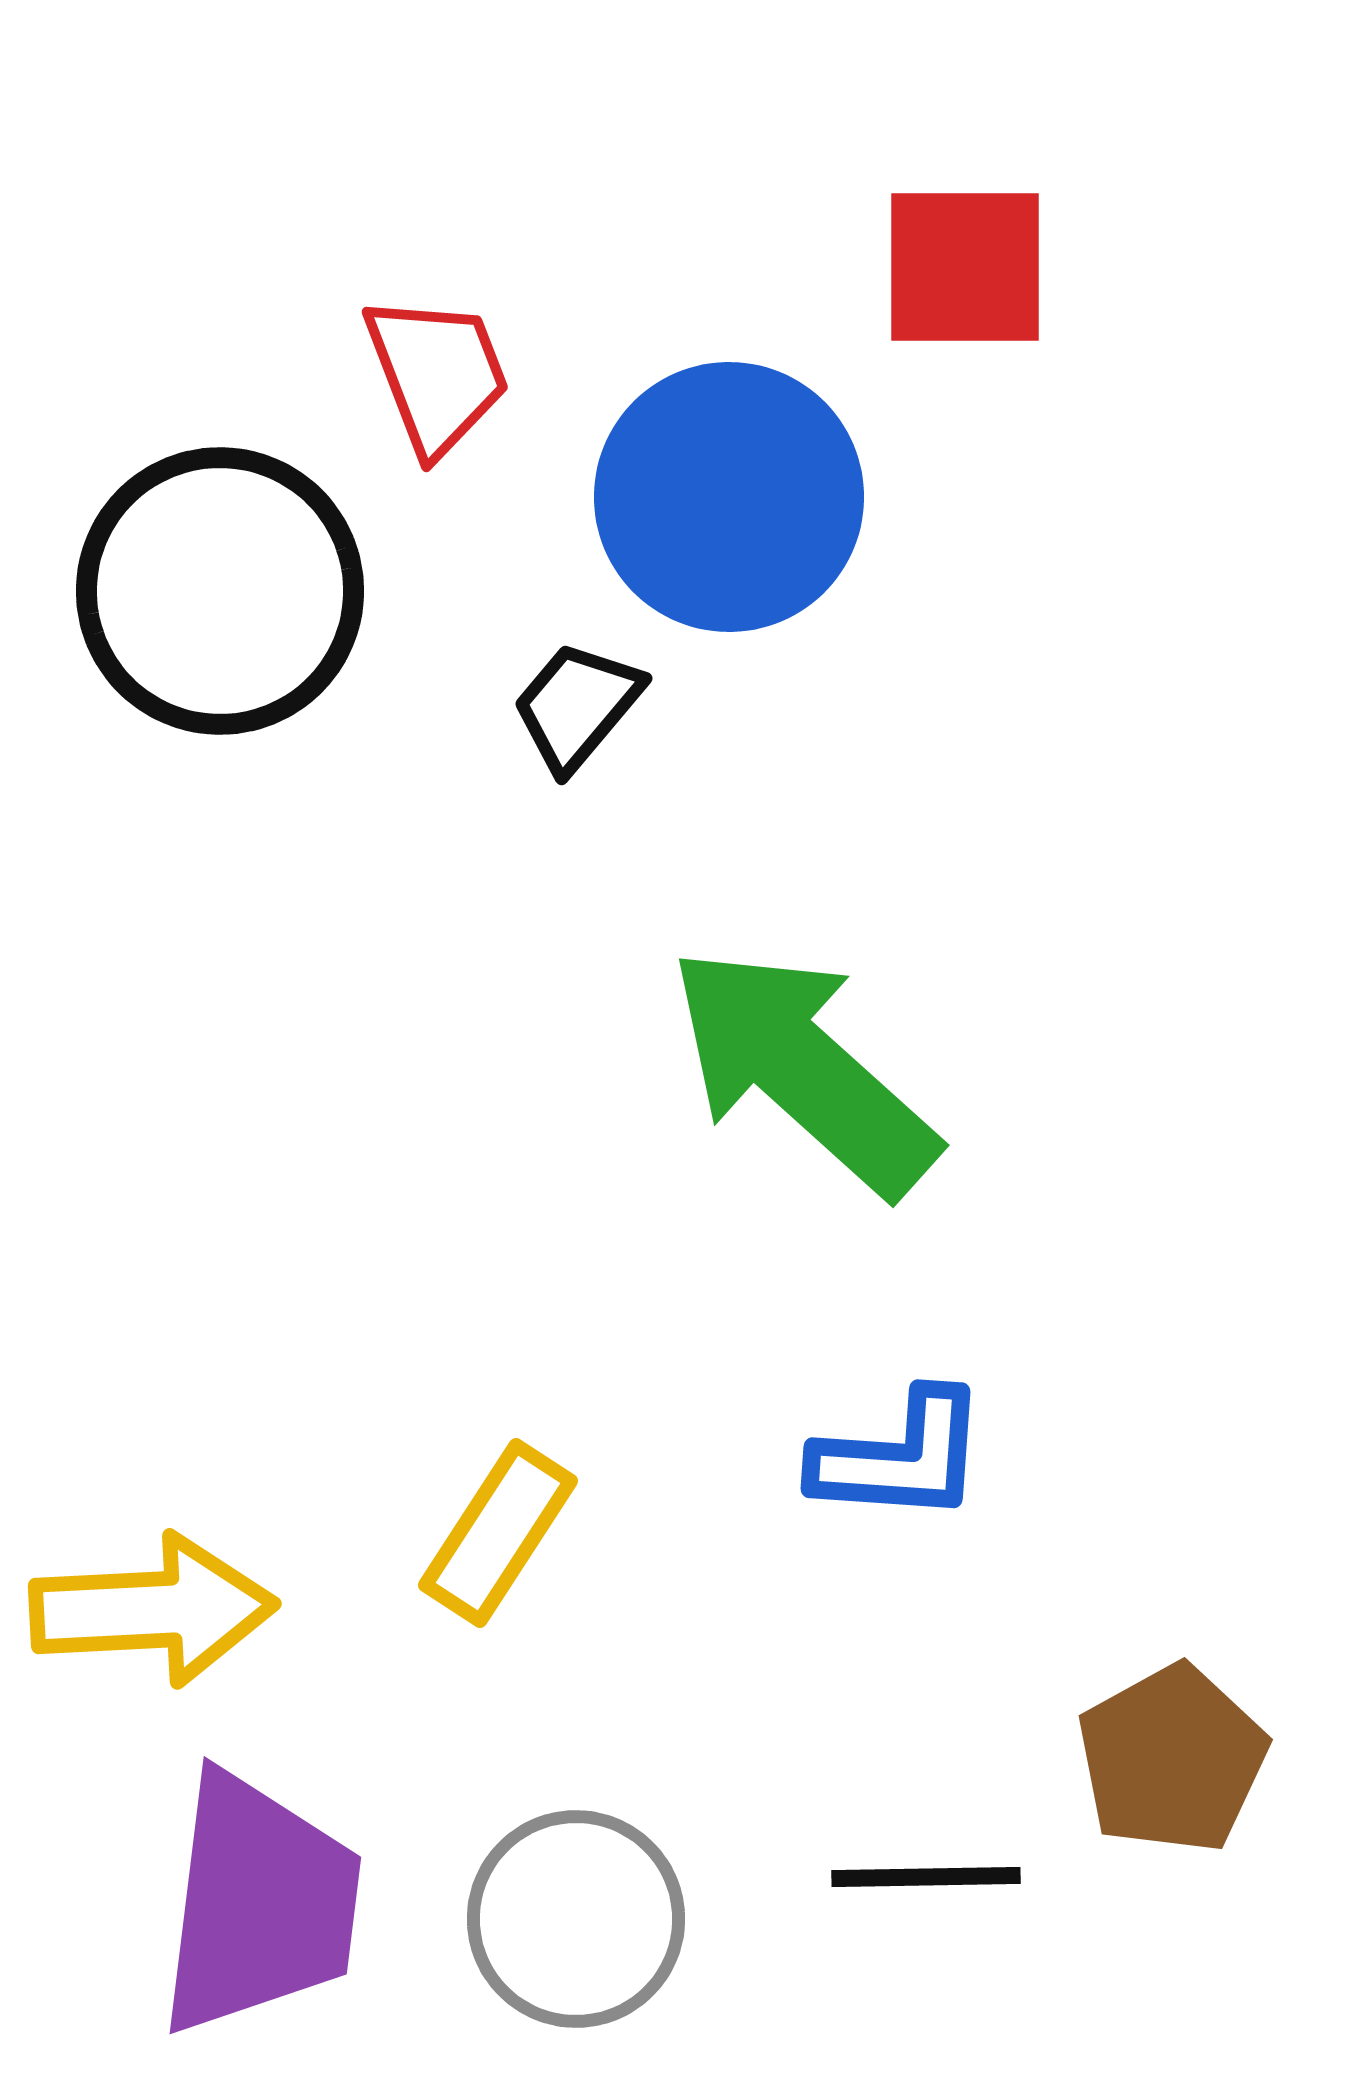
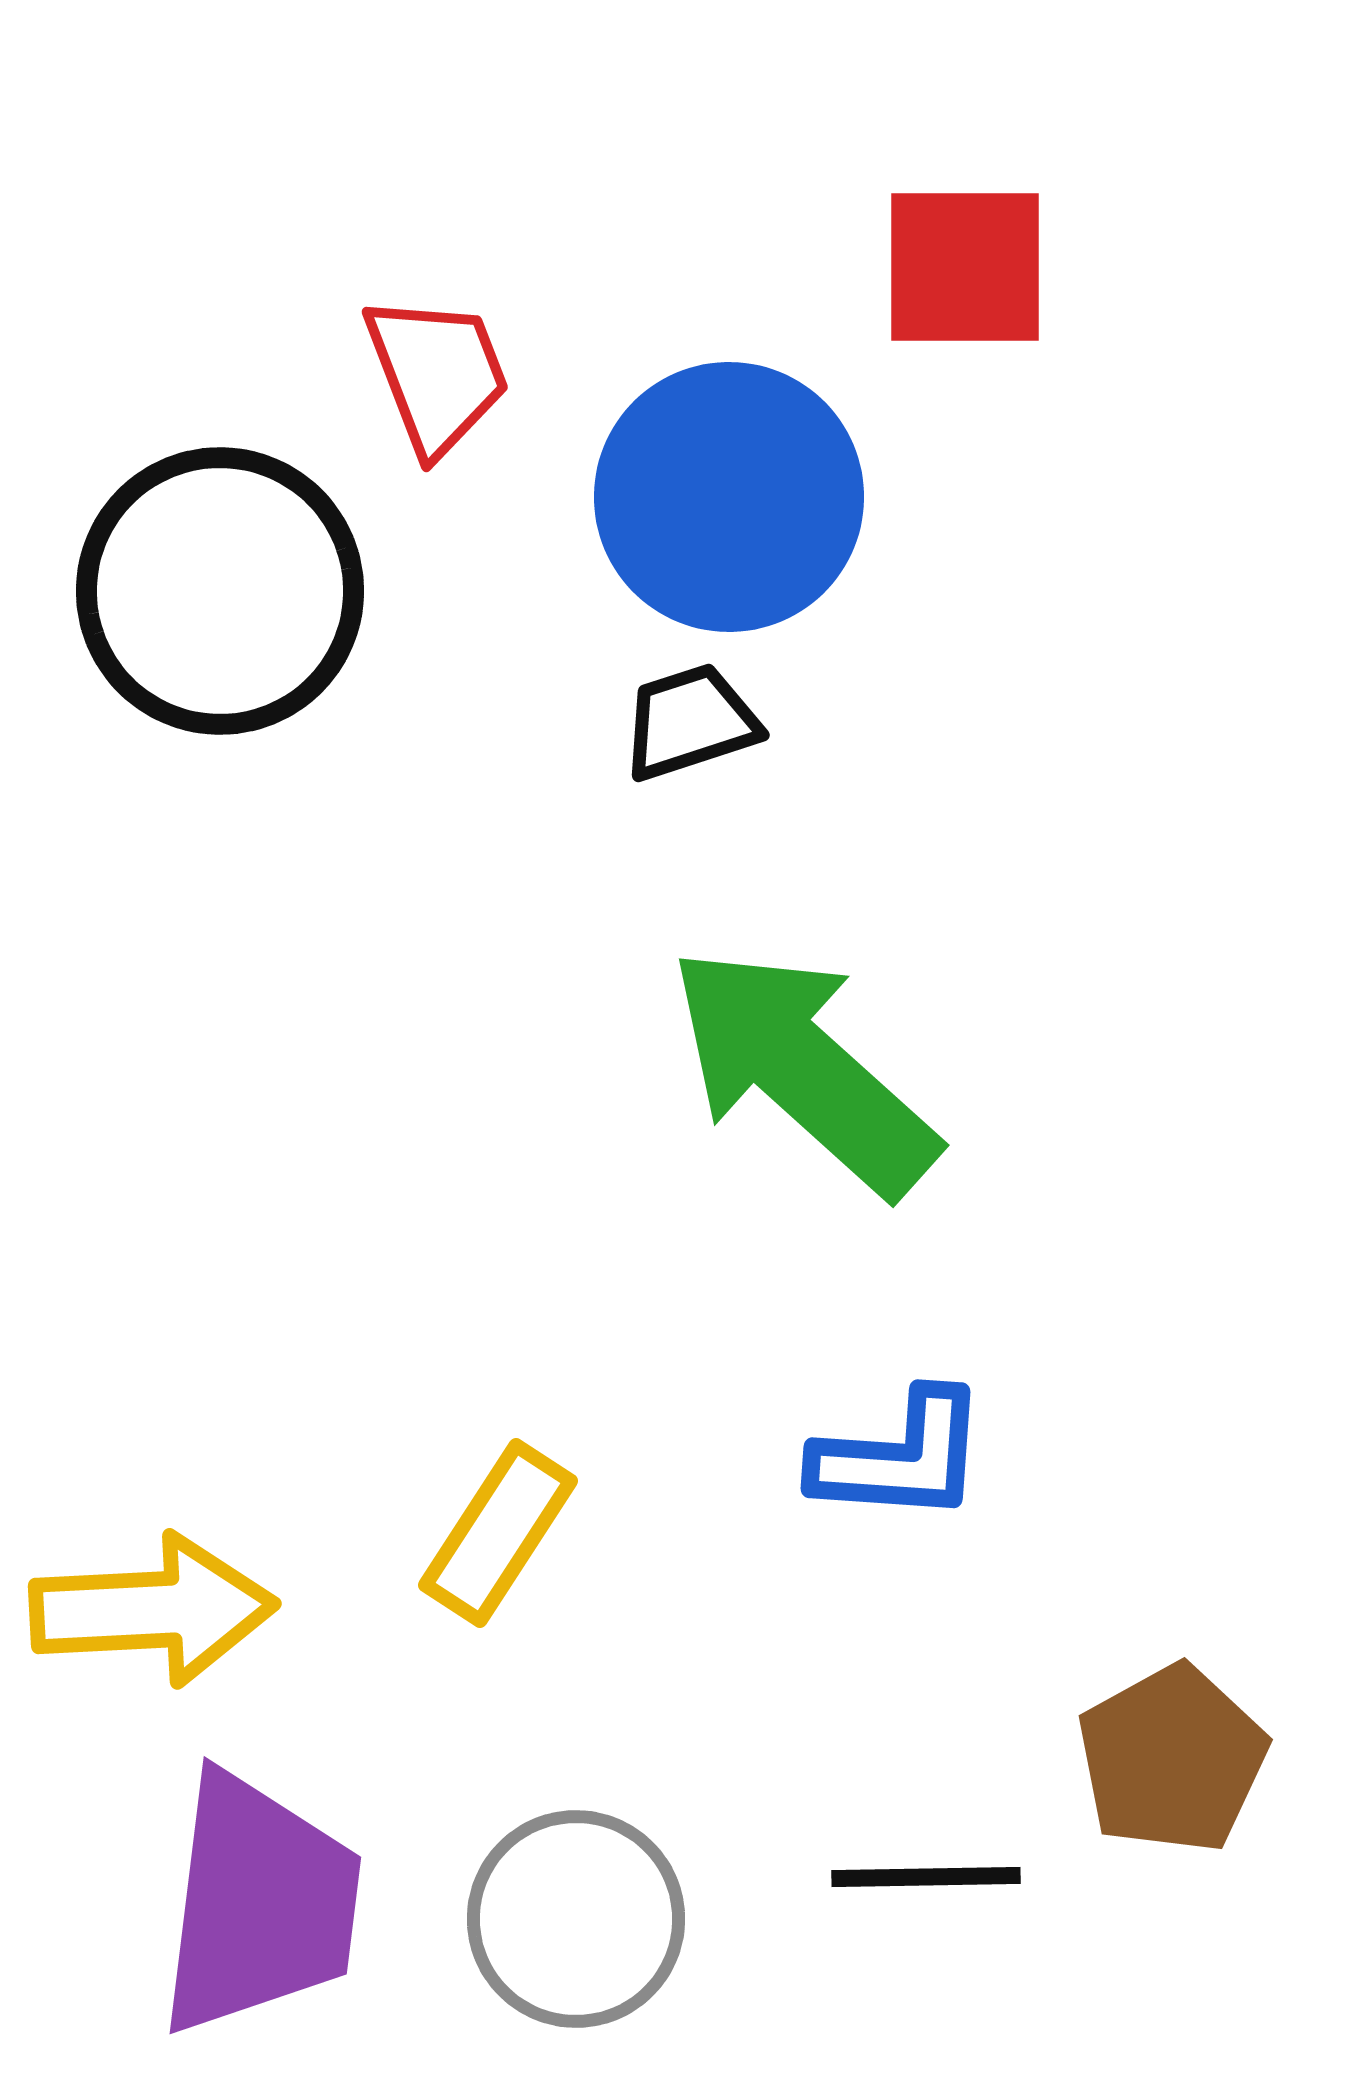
black trapezoid: moved 113 px right, 16 px down; rotated 32 degrees clockwise
